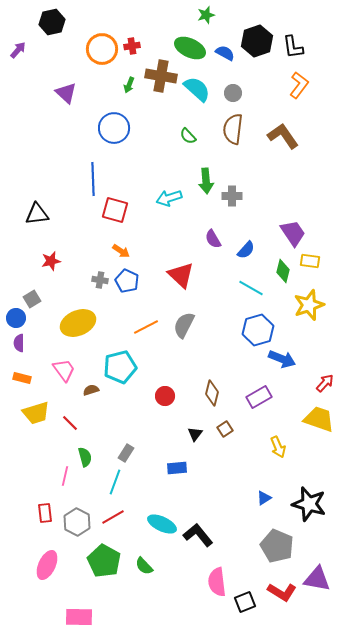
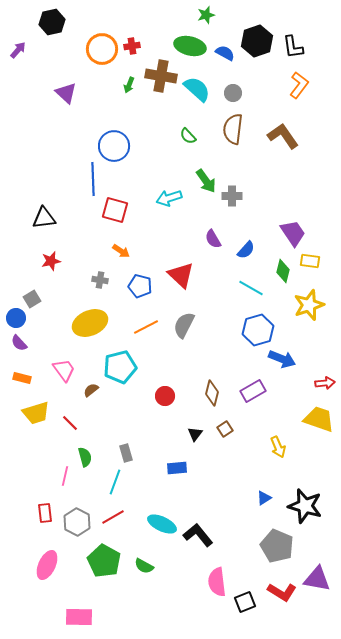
green ellipse at (190, 48): moved 2 px up; rotated 12 degrees counterclockwise
blue circle at (114, 128): moved 18 px down
green arrow at (206, 181): rotated 30 degrees counterclockwise
black triangle at (37, 214): moved 7 px right, 4 px down
blue pentagon at (127, 281): moved 13 px right, 5 px down; rotated 10 degrees counterclockwise
yellow ellipse at (78, 323): moved 12 px right
purple semicircle at (19, 343): rotated 42 degrees counterclockwise
red arrow at (325, 383): rotated 42 degrees clockwise
brown semicircle at (91, 390): rotated 21 degrees counterclockwise
purple rectangle at (259, 397): moved 6 px left, 6 px up
gray rectangle at (126, 453): rotated 48 degrees counterclockwise
black star at (309, 504): moved 4 px left, 2 px down
green semicircle at (144, 566): rotated 18 degrees counterclockwise
